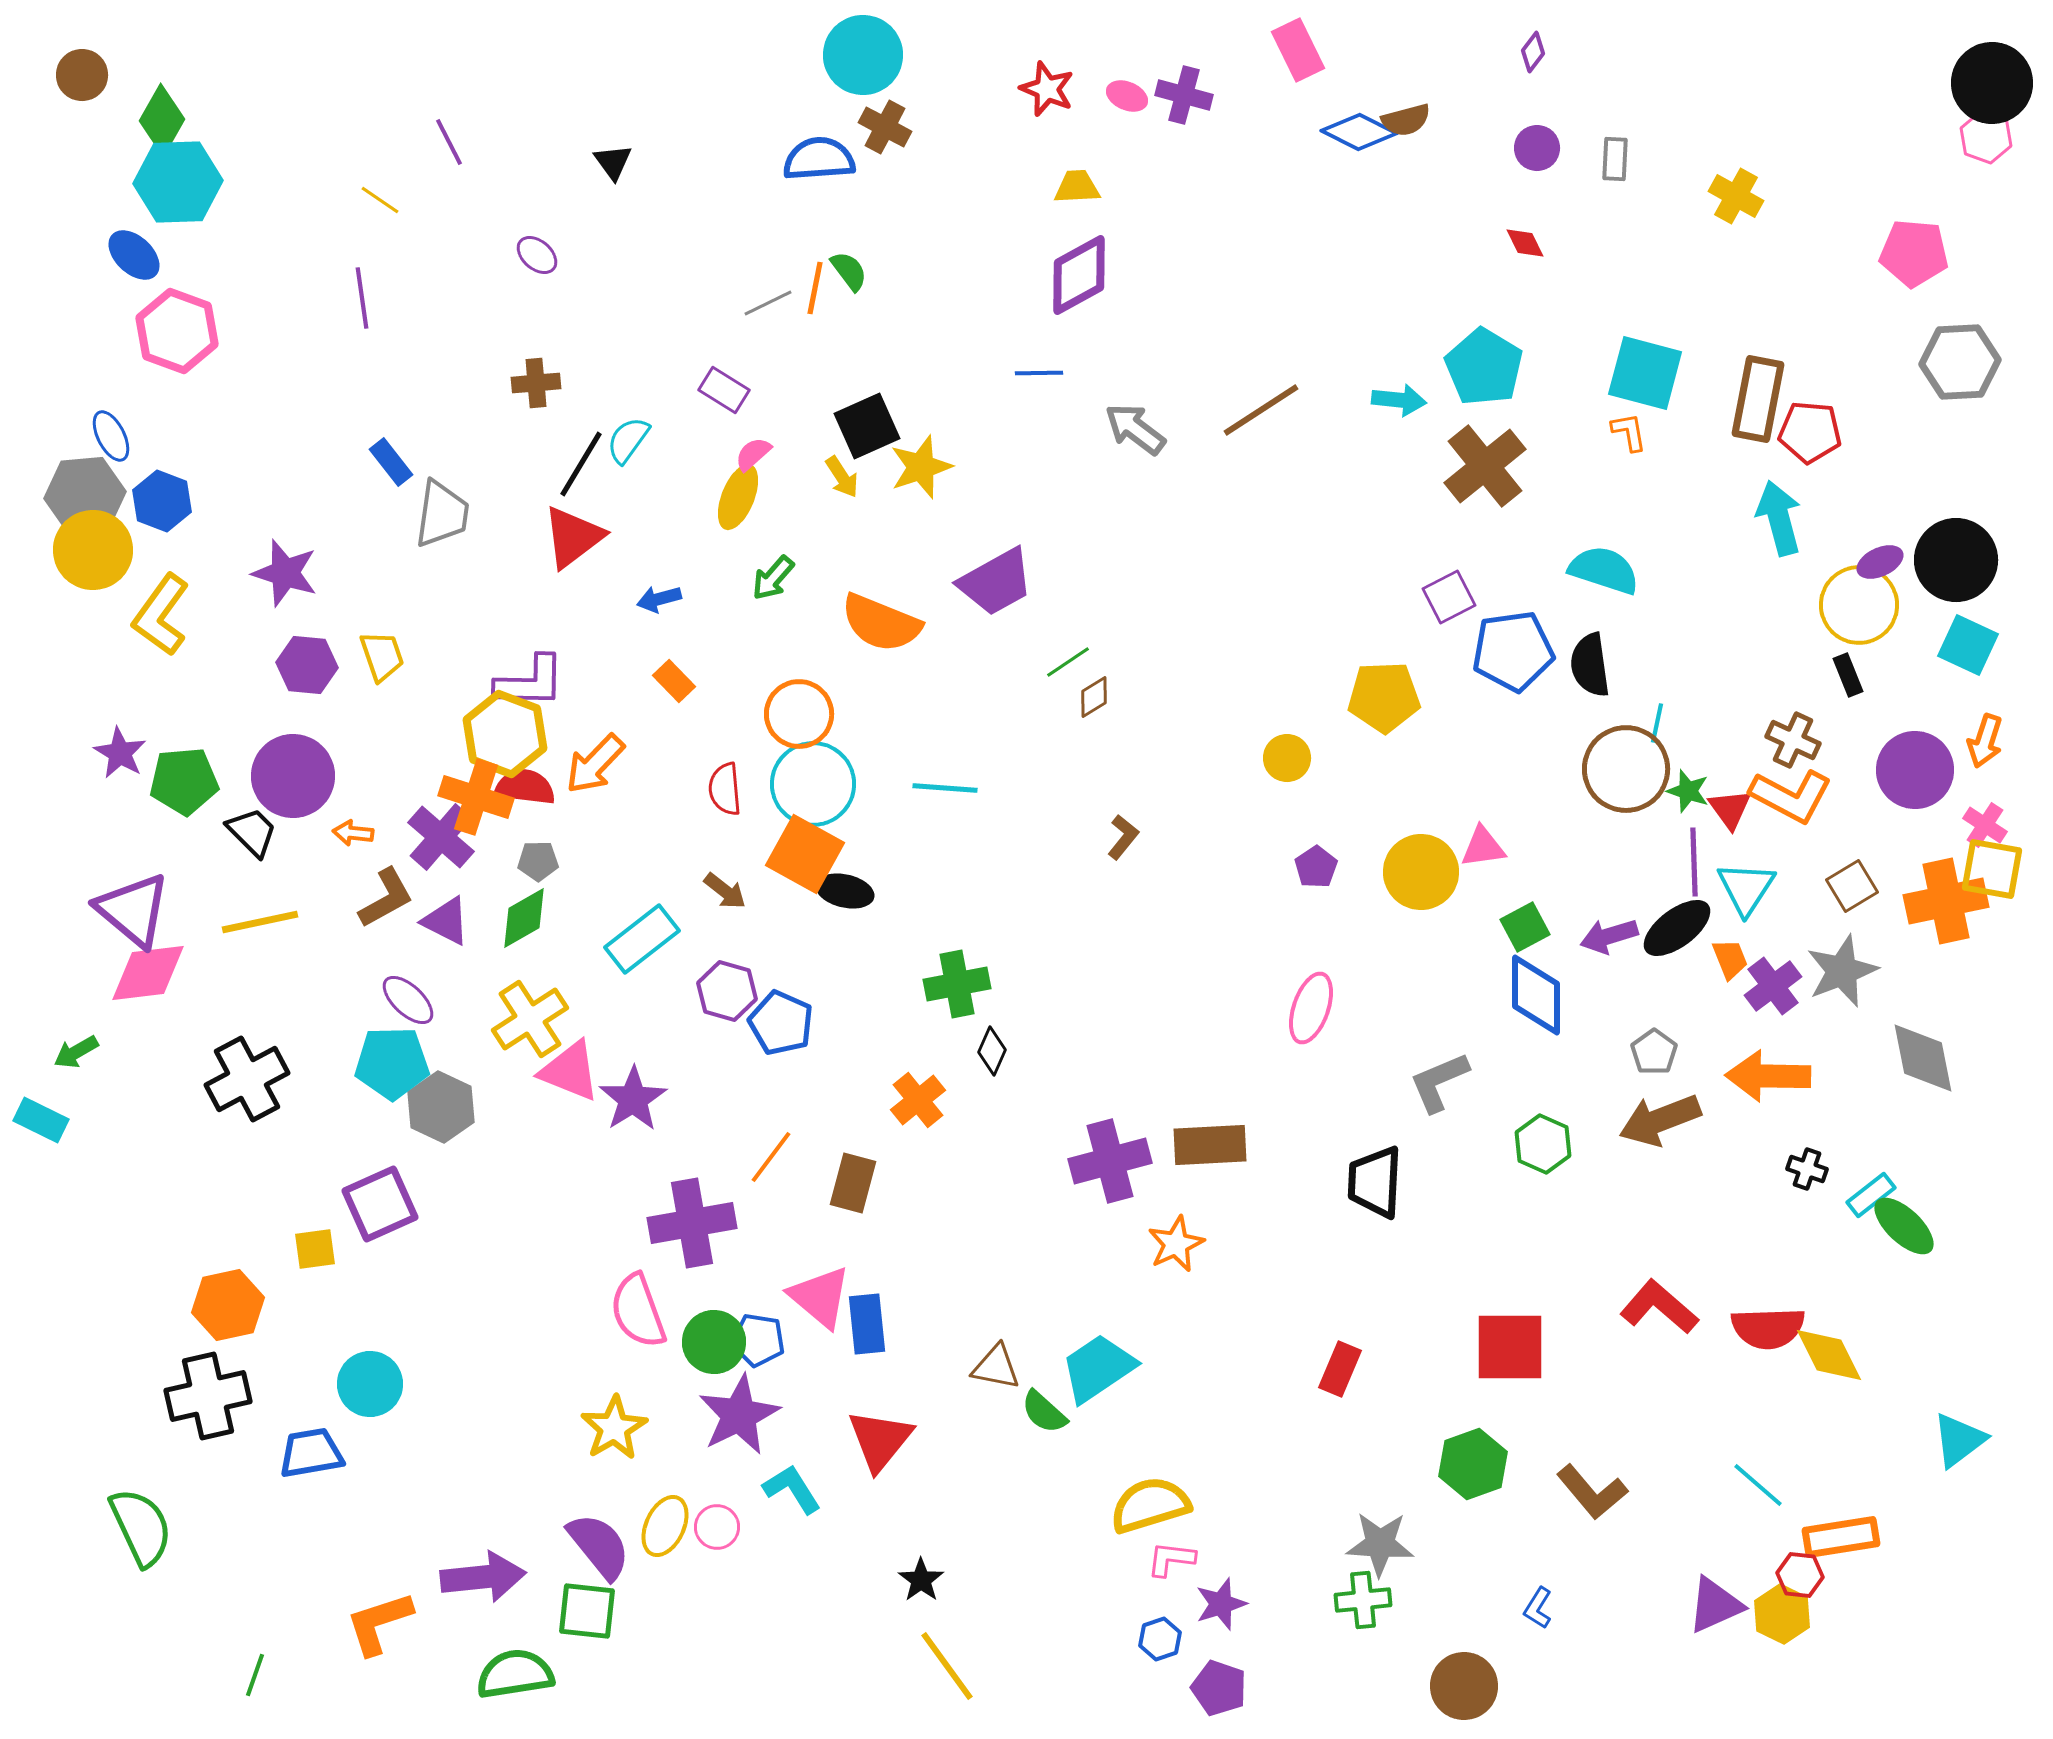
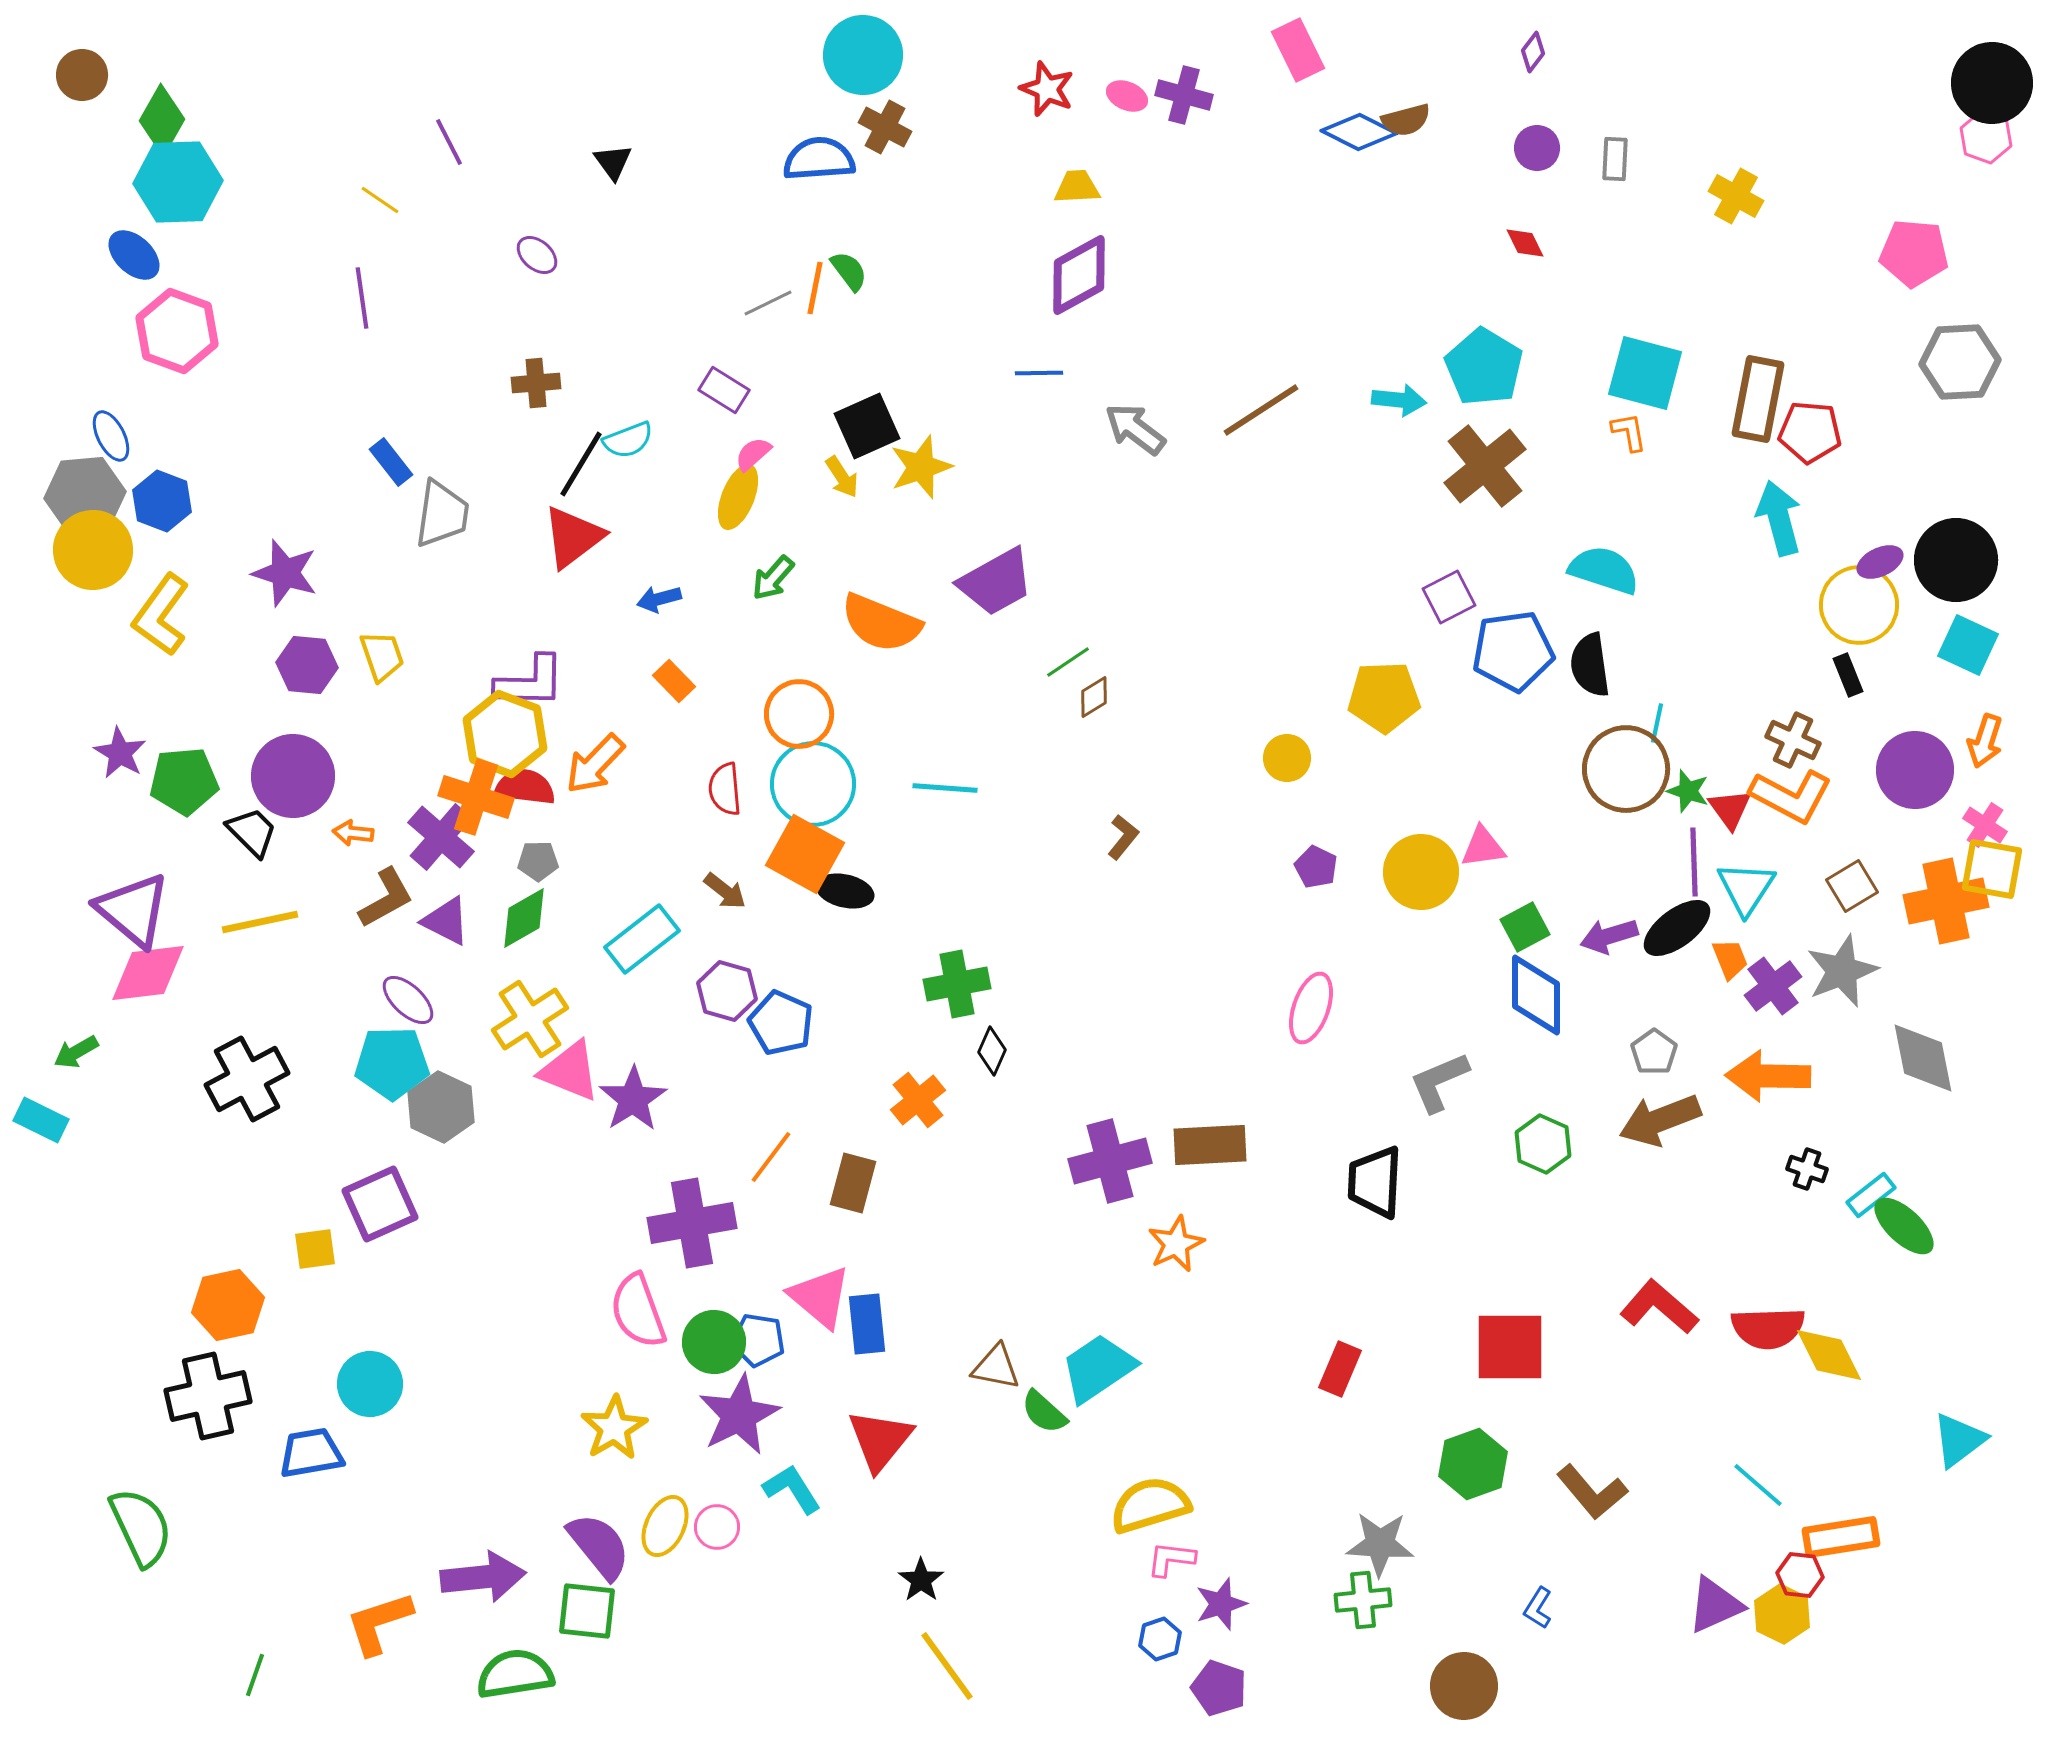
cyan semicircle at (628, 440): rotated 147 degrees counterclockwise
purple pentagon at (1316, 867): rotated 12 degrees counterclockwise
